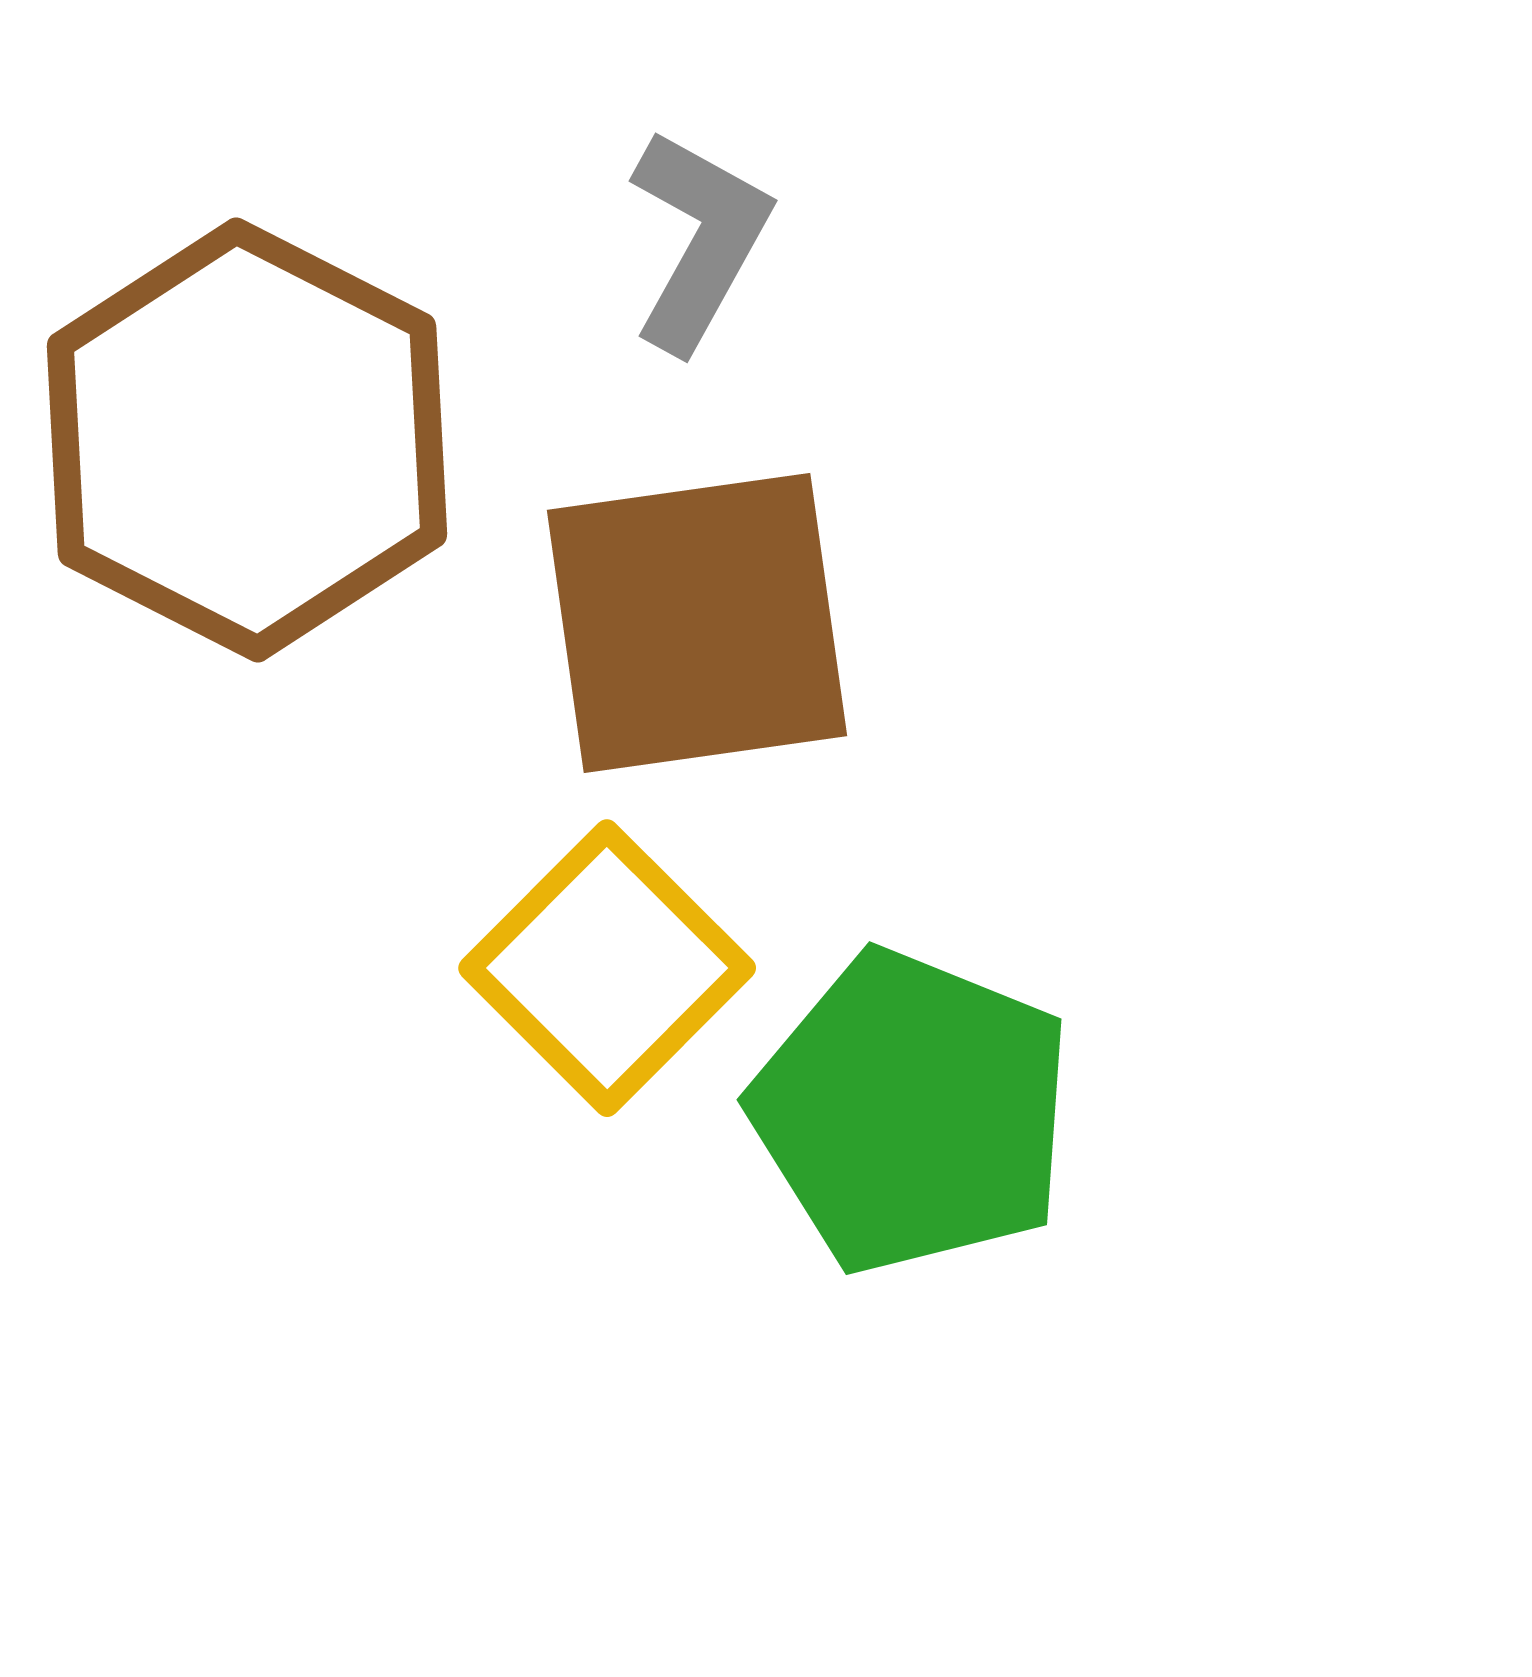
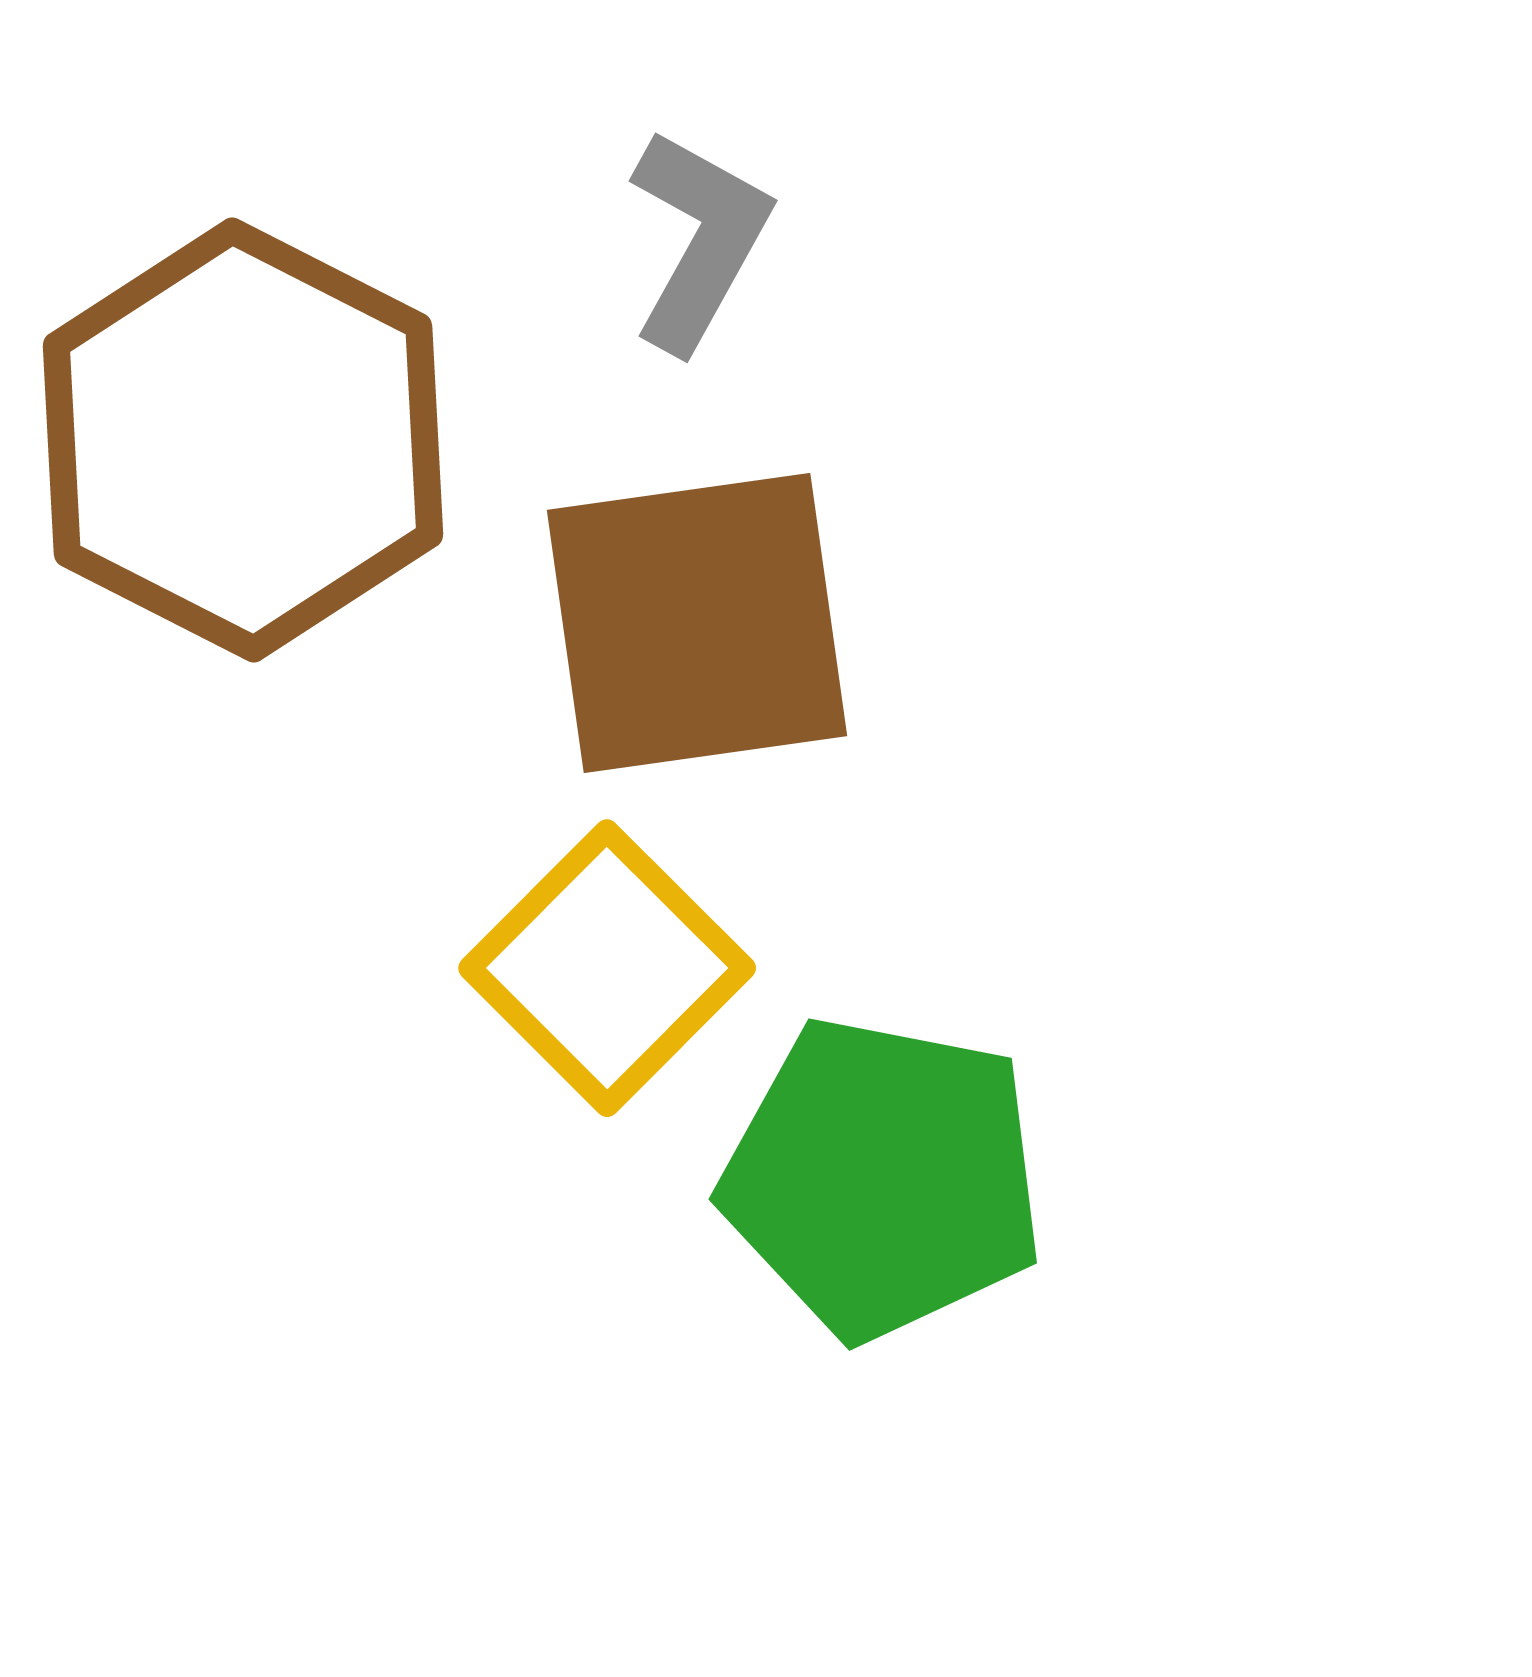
brown hexagon: moved 4 px left
green pentagon: moved 29 px left, 66 px down; rotated 11 degrees counterclockwise
